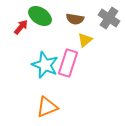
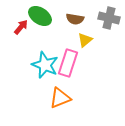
gray cross: rotated 20 degrees counterclockwise
orange triangle: moved 13 px right, 9 px up
